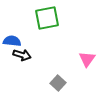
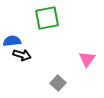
blue semicircle: rotated 12 degrees counterclockwise
